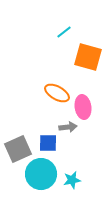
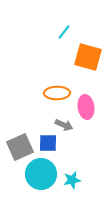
cyan line: rotated 14 degrees counterclockwise
orange ellipse: rotated 30 degrees counterclockwise
pink ellipse: moved 3 px right
gray arrow: moved 4 px left, 2 px up; rotated 30 degrees clockwise
gray square: moved 2 px right, 2 px up
